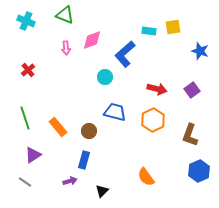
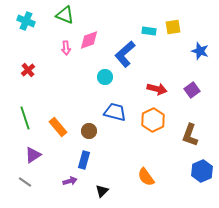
pink diamond: moved 3 px left
blue hexagon: moved 3 px right
